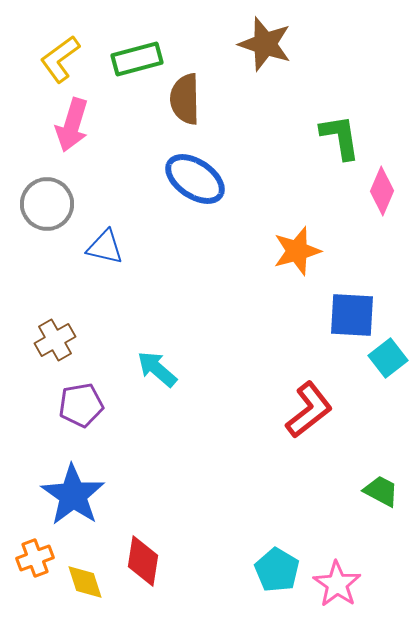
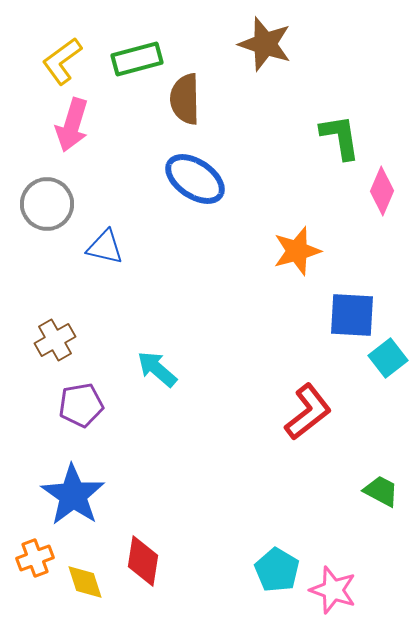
yellow L-shape: moved 2 px right, 2 px down
red L-shape: moved 1 px left, 2 px down
pink star: moved 4 px left, 6 px down; rotated 15 degrees counterclockwise
